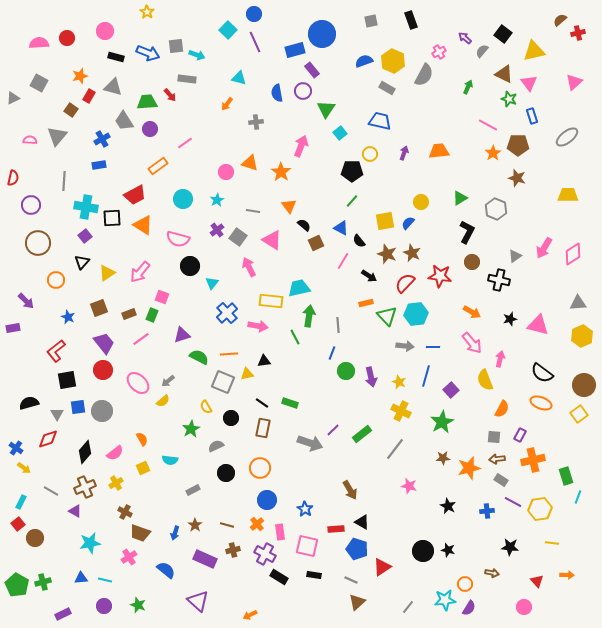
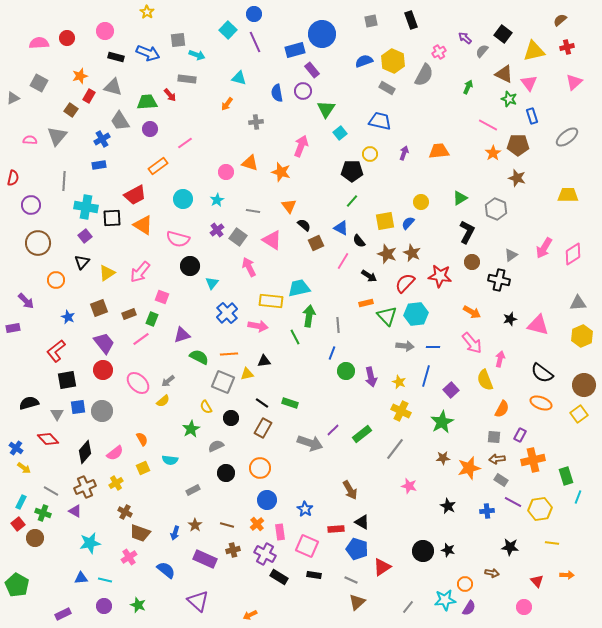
red cross at (578, 33): moved 11 px left, 14 px down
gray square at (176, 46): moved 2 px right, 6 px up
gray trapezoid at (124, 121): moved 4 px left
orange star at (281, 172): rotated 18 degrees counterclockwise
gray triangle at (515, 256): moved 4 px left, 1 px up
green rectangle at (152, 315): moved 4 px down
brown rectangle at (263, 428): rotated 18 degrees clockwise
red diamond at (48, 439): rotated 65 degrees clockwise
pink square at (307, 546): rotated 10 degrees clockwise
green cross at (43, 582): moved 69 px up; rotated 35 degrees clockwise
